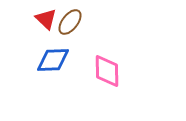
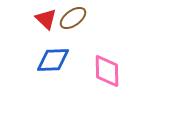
brown ellipse: moved 3 px right, 4 px up; rotated 16 degrees clockwise
